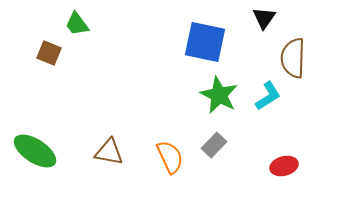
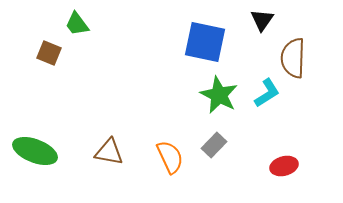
black triangle: moved 2 px left, 2 px down
cyan L-shape: moved 1 px left, 3 px up
green ellipse: rotated 12 degrees counterclockwise
